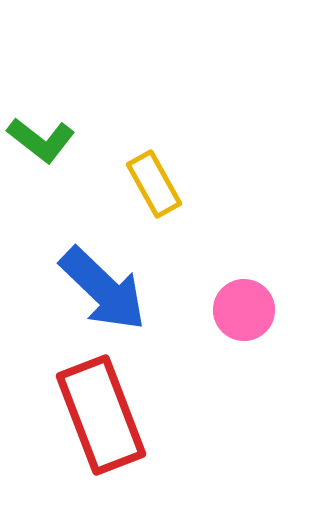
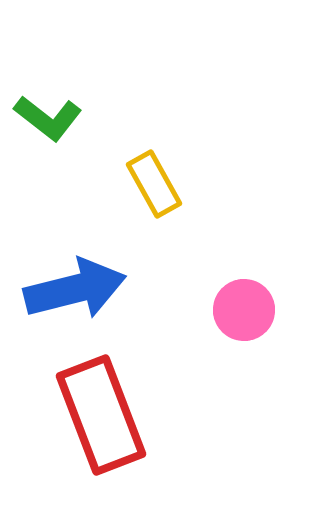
green L-shape: moved 7 px right, 22 px up
blue arrow: moved 28 px left; rotated 58 degrees counterclockwise
